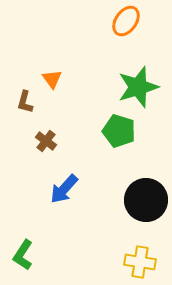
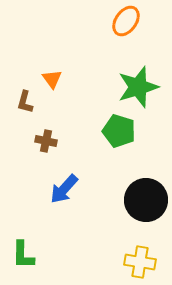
brown cross: rotated 25 degrees counterclockwise
green L-shape: rotated 32 degrees counterclockwise
